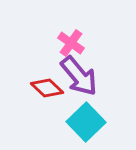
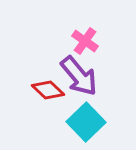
pink cross: moved 14 px right, 2 px up
red diamond: moved 1 px right, 2 px down
